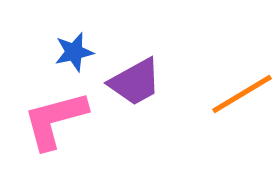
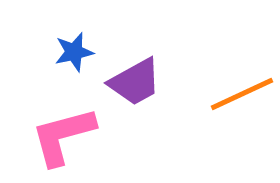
orange line: rotated 6 degrees clockwise
pink L-shape: moved 8 px right, 16 px down
